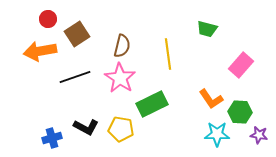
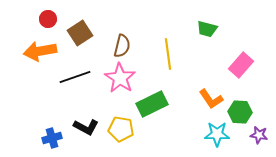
brown square: moved 3 px right, 1 px up
